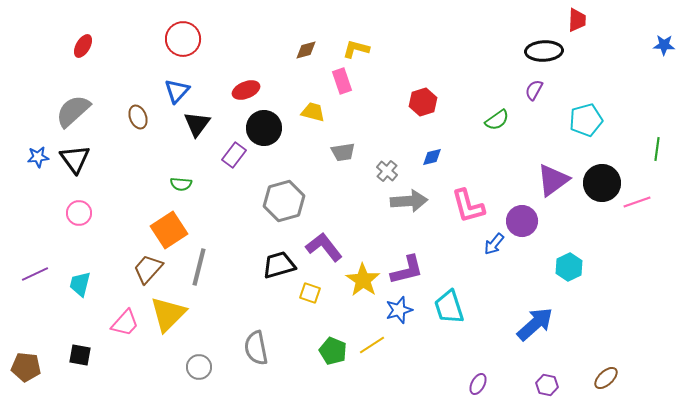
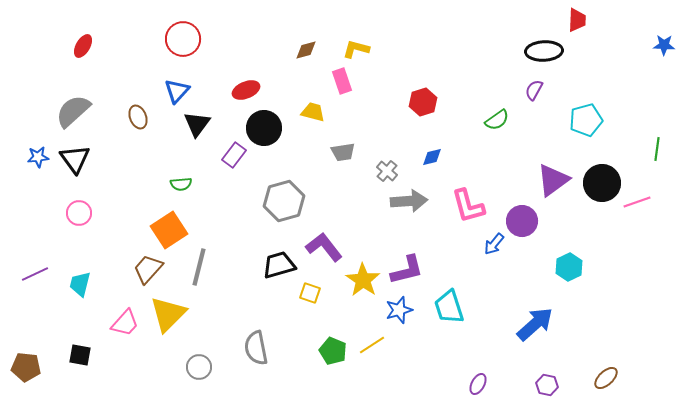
green semicircle at (181, 184): rotated 10 degrees counterclockwise
